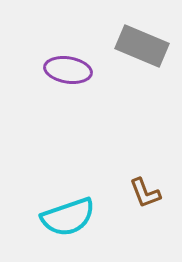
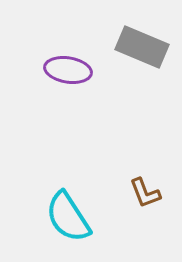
gray rectangle: moved 1 px down
cyan semicircle: rotated 76 degrees clockwise
